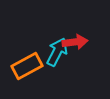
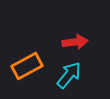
cyan arrow: moved 12 px right, 23 px down; rotated 12 degrees clockwise
